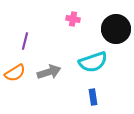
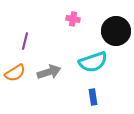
black circle: moved 2 px down
